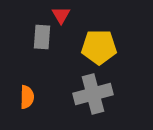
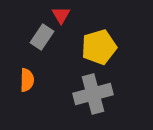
gray rectangle: rotated 30 degrees clockwise
yellow pentagon: rotated 16 degrees counterclockwise
orange semicircle: moved 17 px up
